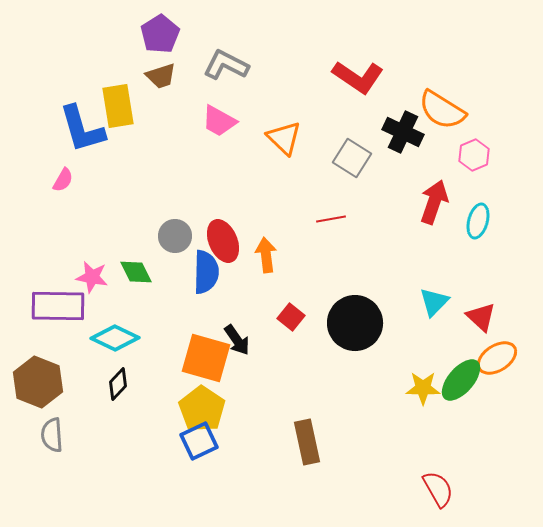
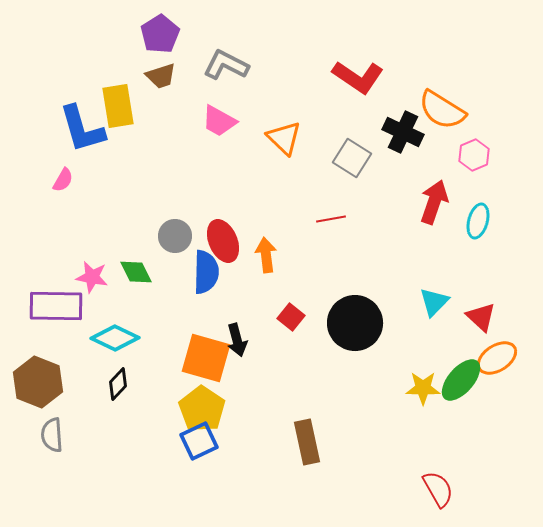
purple rectangle: moved 2 px left
black arrow: rotated 20 degrees clockwise
